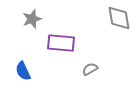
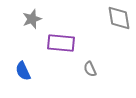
gray semicircle: rotated 84 degrees counterclockwise
